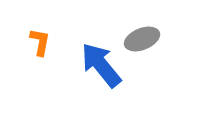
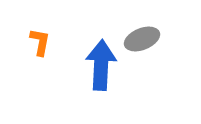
blue arrow: rotated 42 degrees clockwise
